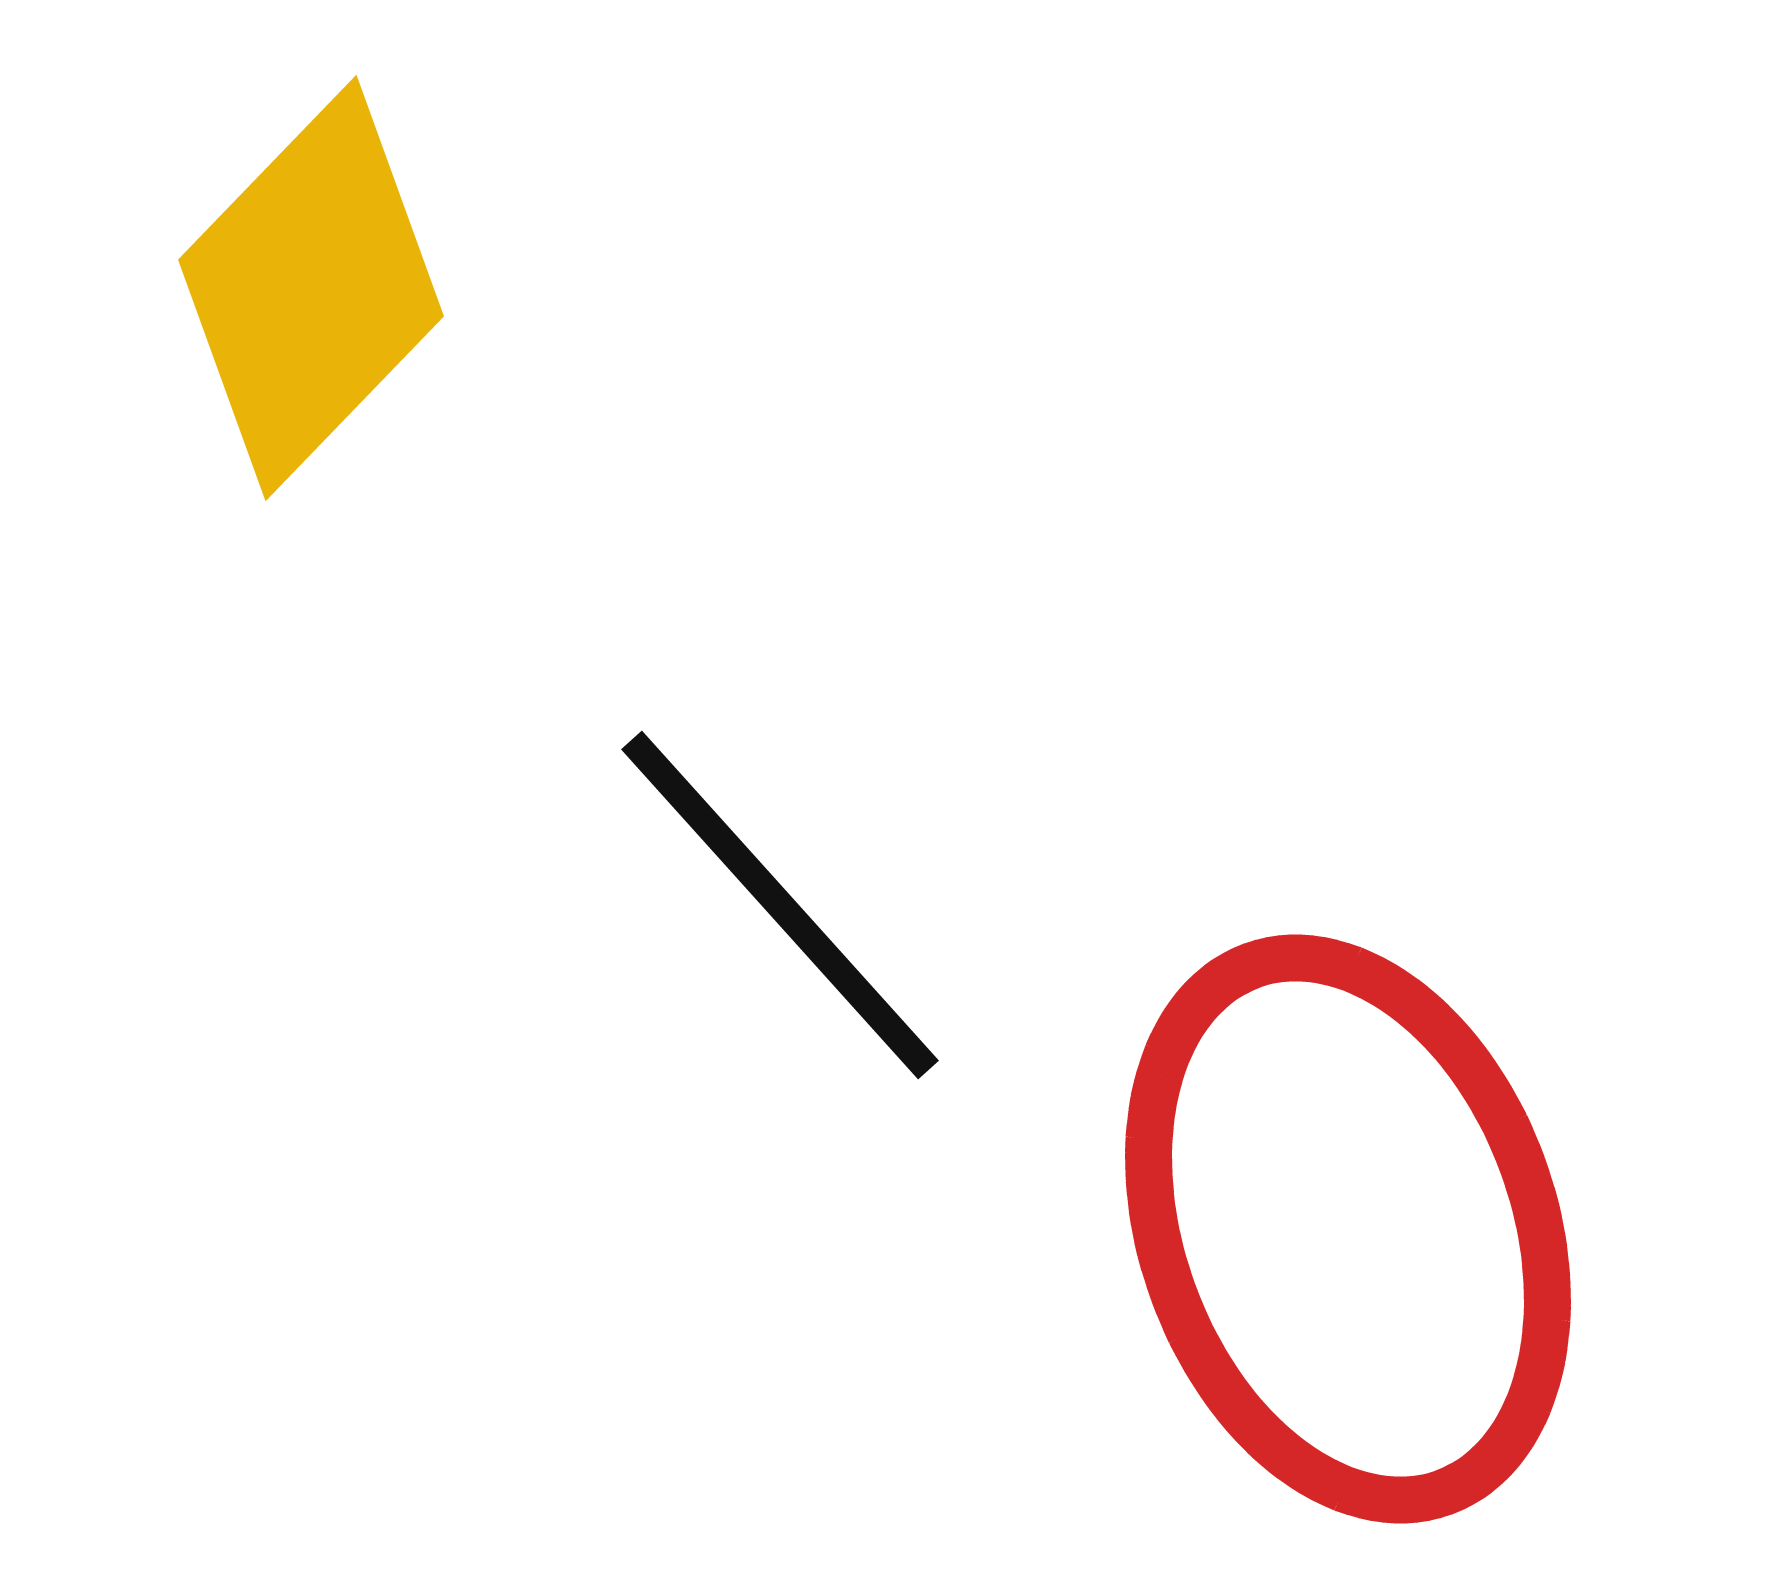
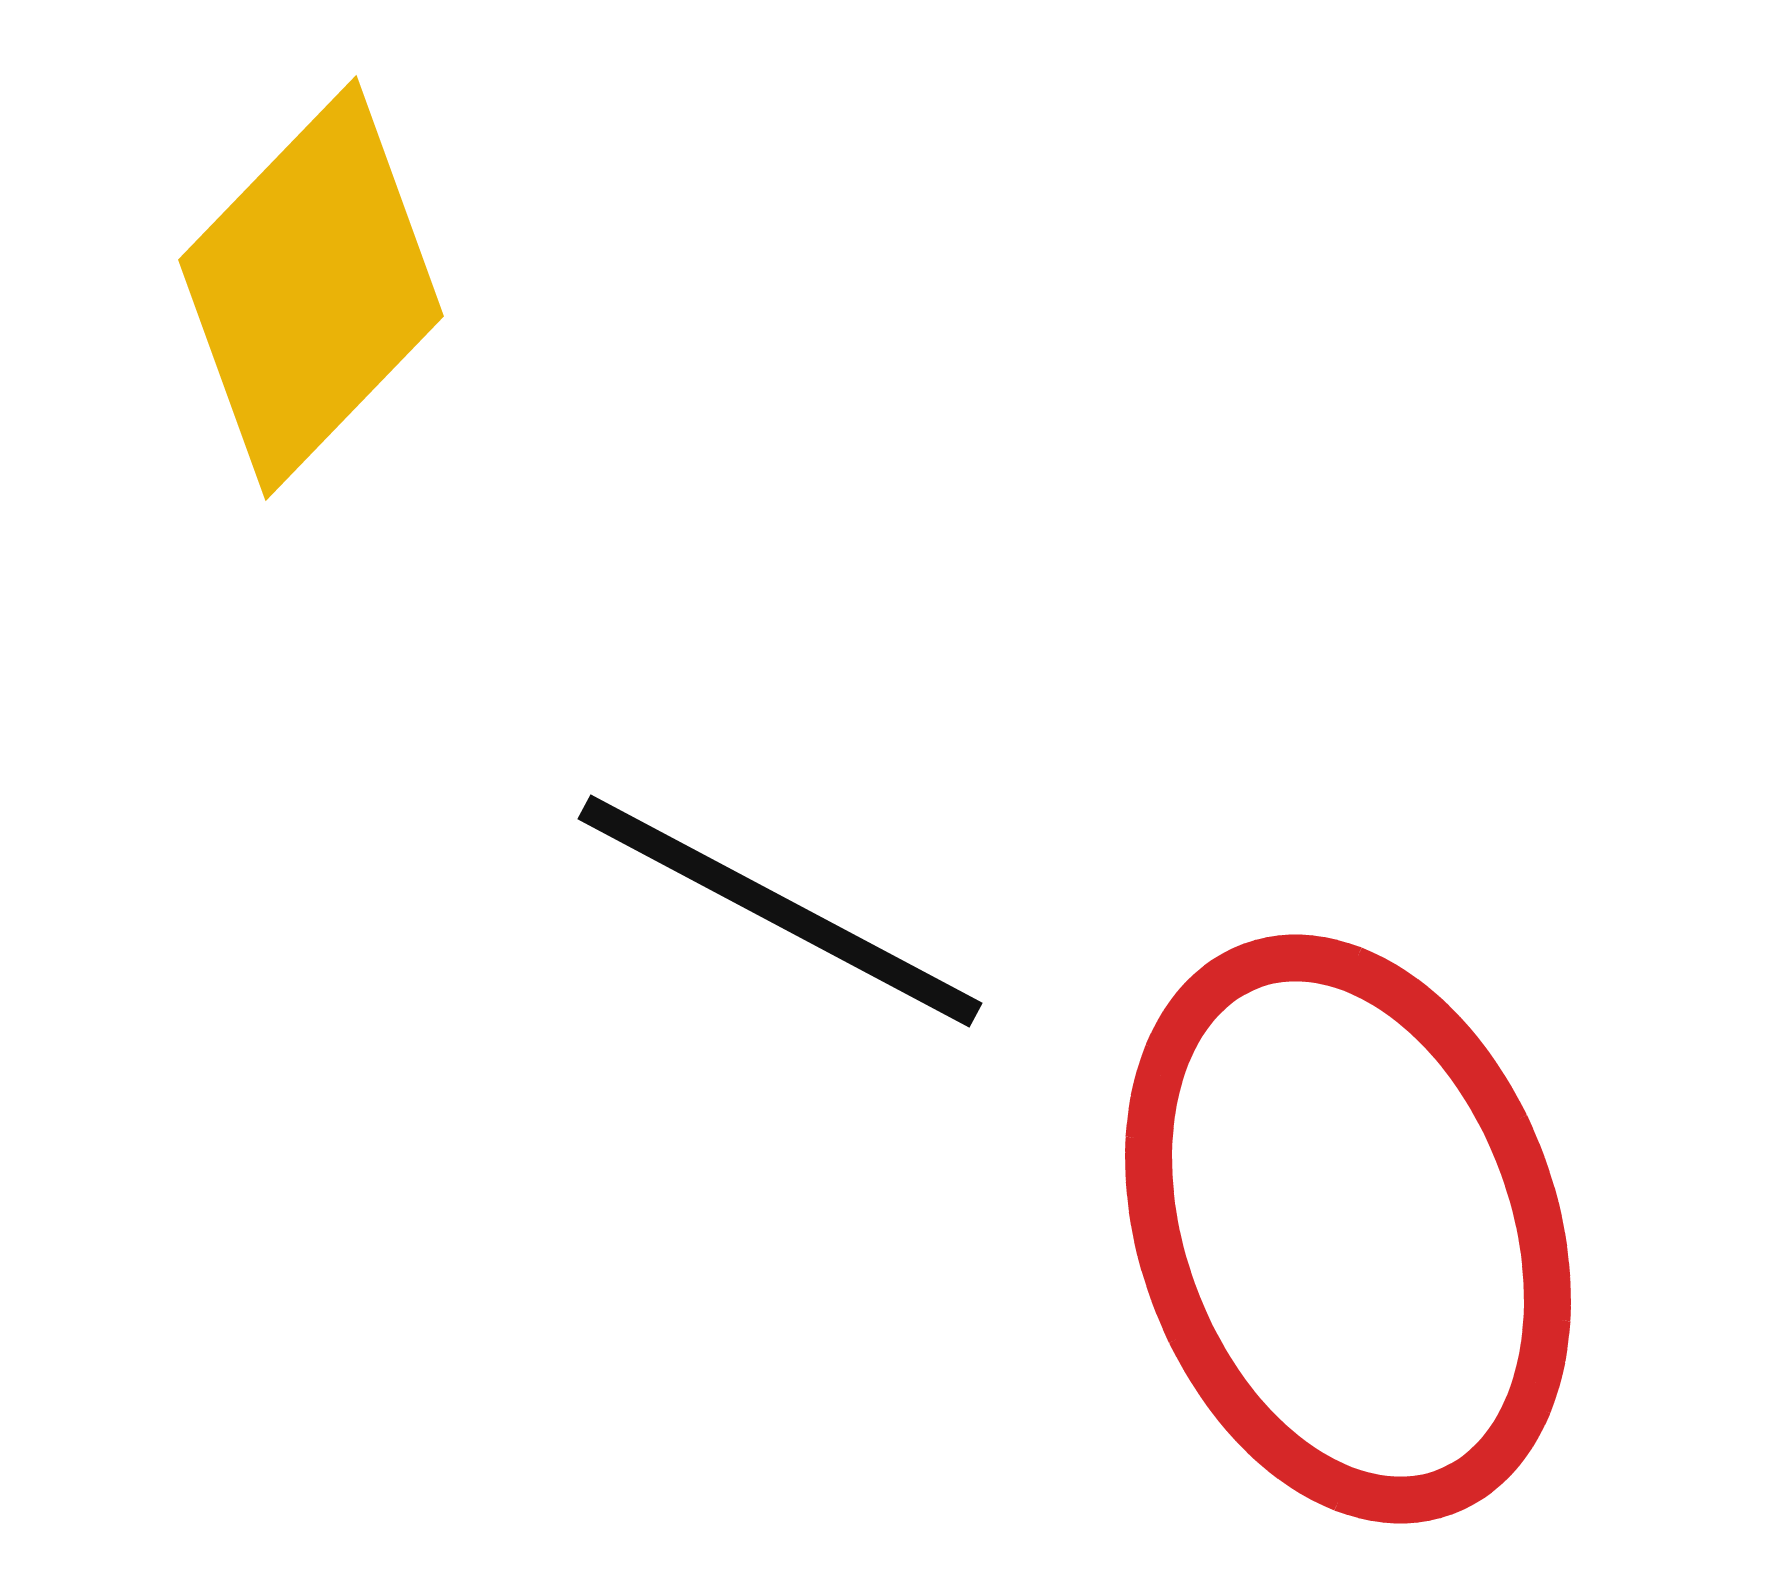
black line: moved 6 px down; rotated 20 degrees counterclockwise
